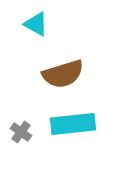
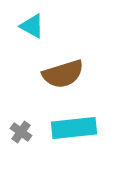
cyan triangle: moved 4 px left, 2 px down
cyan rectangle: moved 1 px right, 4 px down
